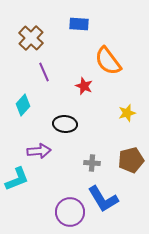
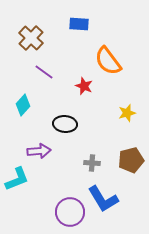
purple line: rotated 30 degrees counterclockwise
